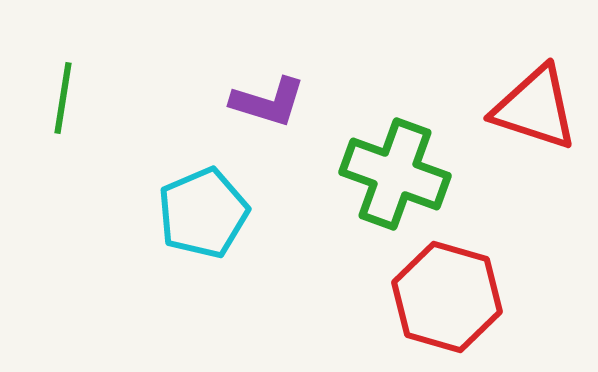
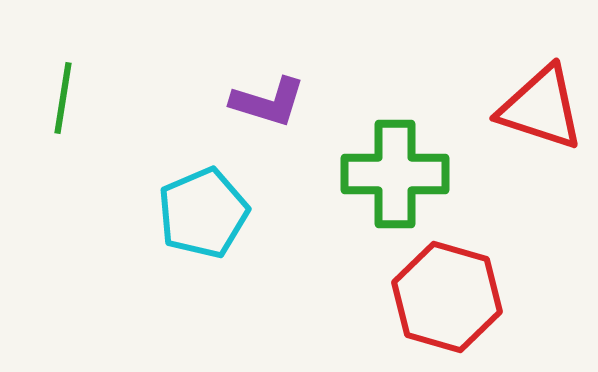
red triangle: moved 6 px right
green cross: rotated 20 degrees counterclockwise
